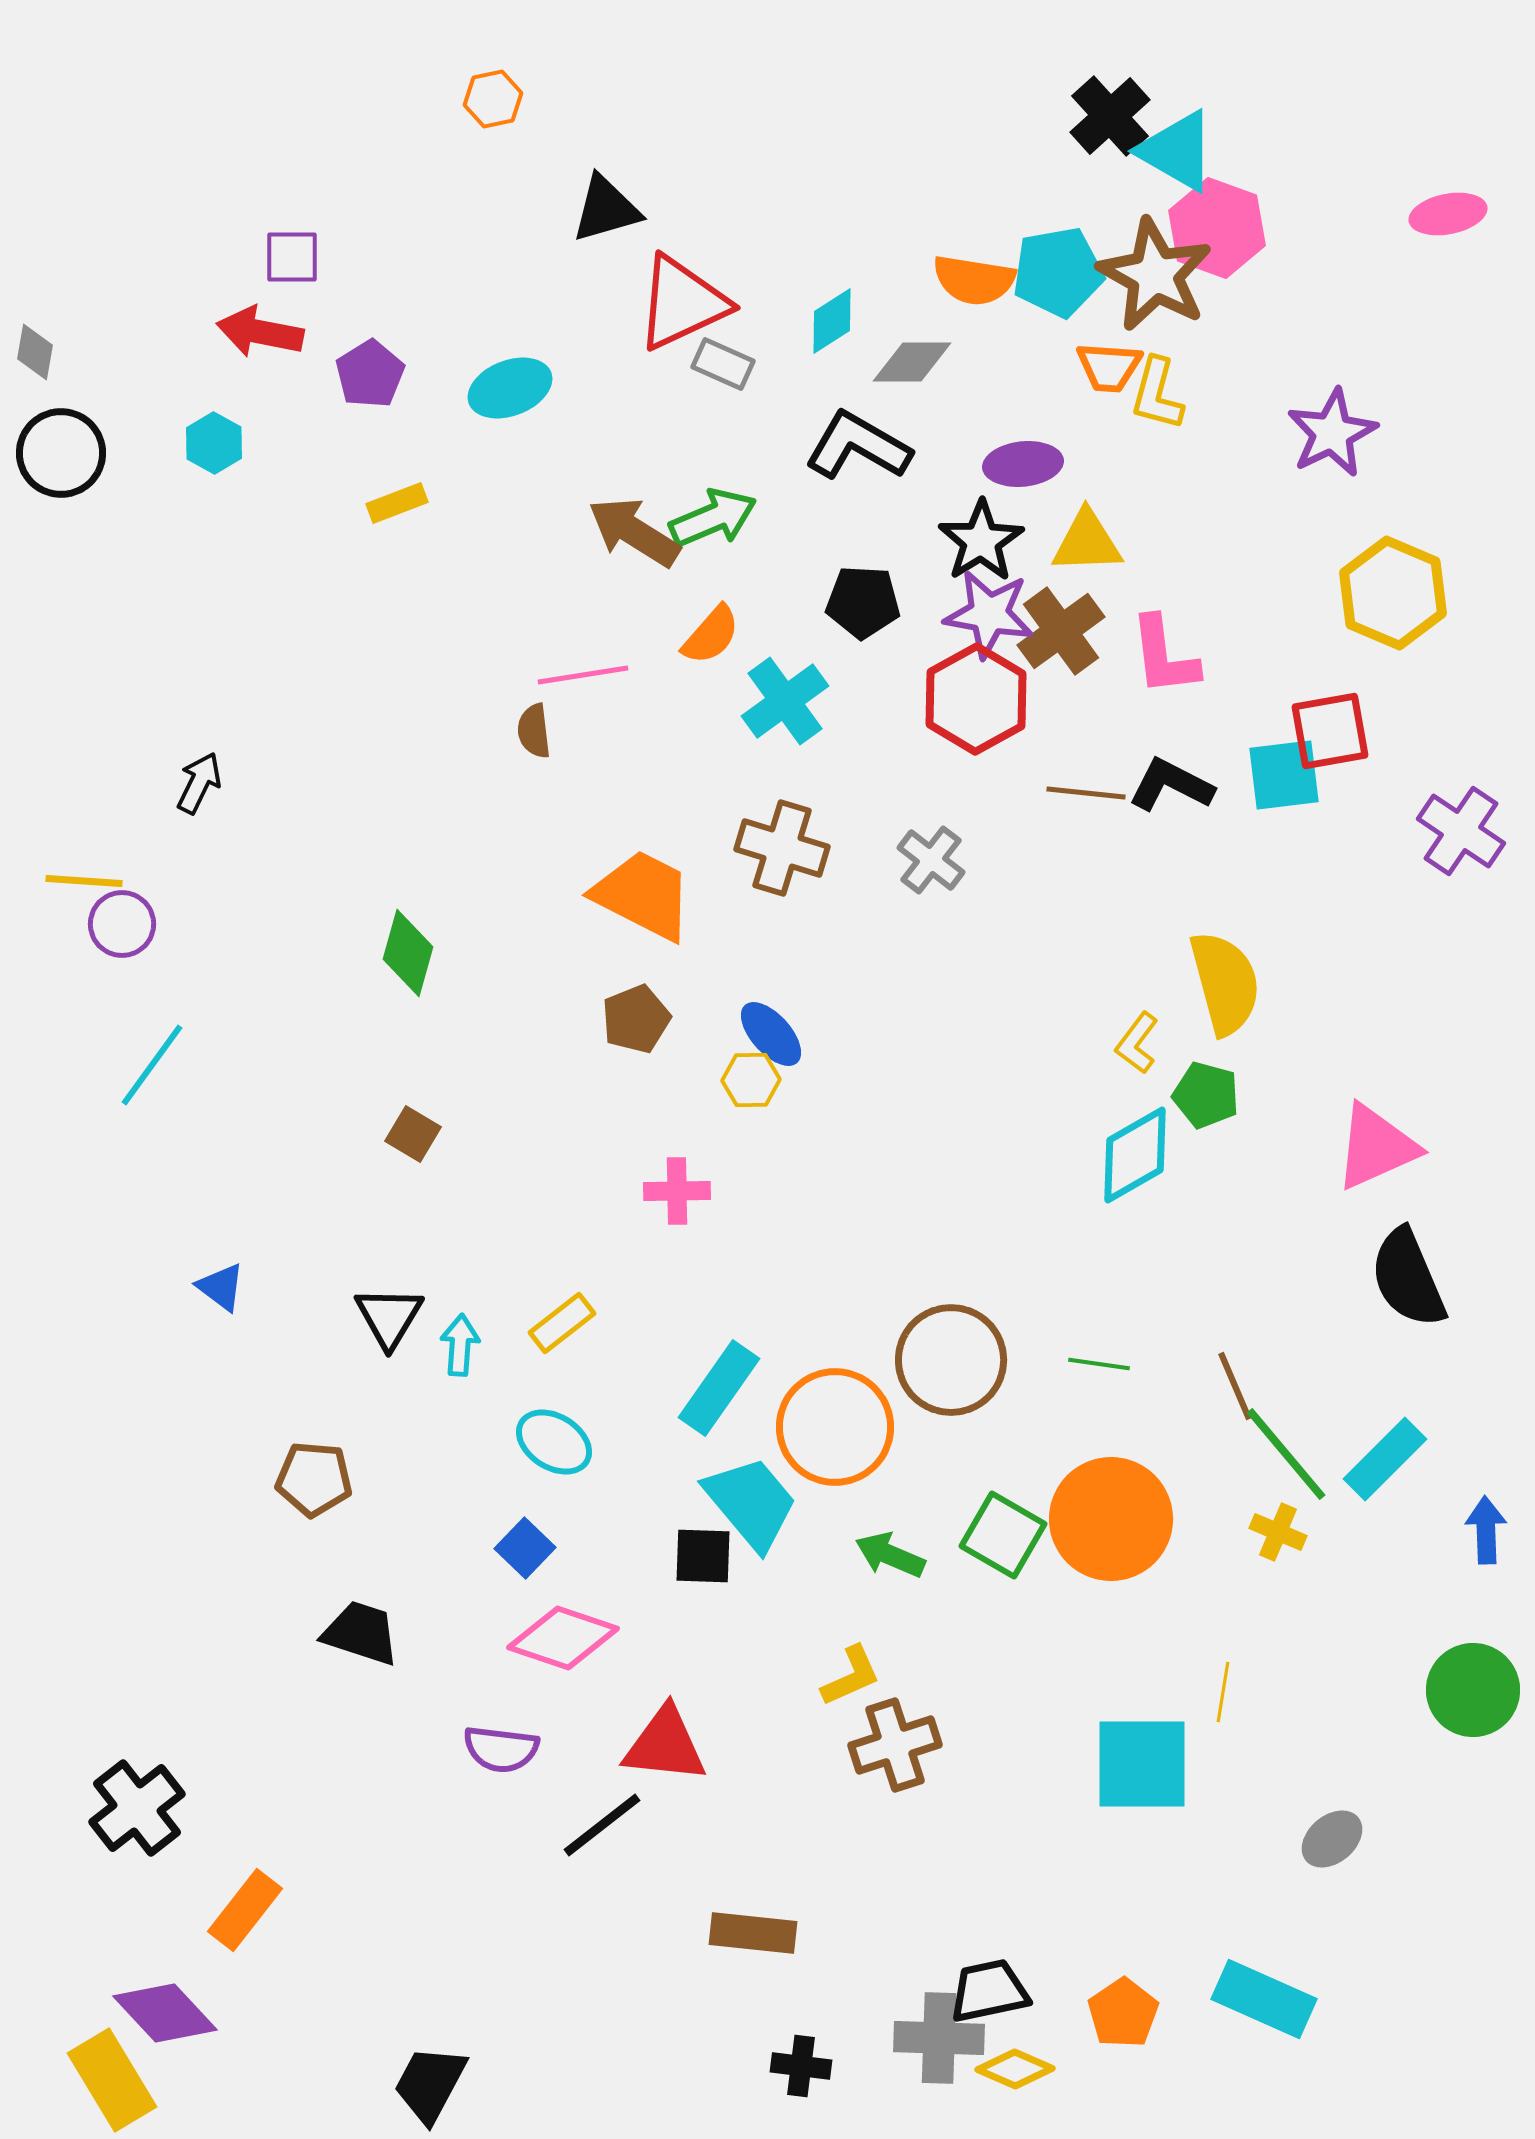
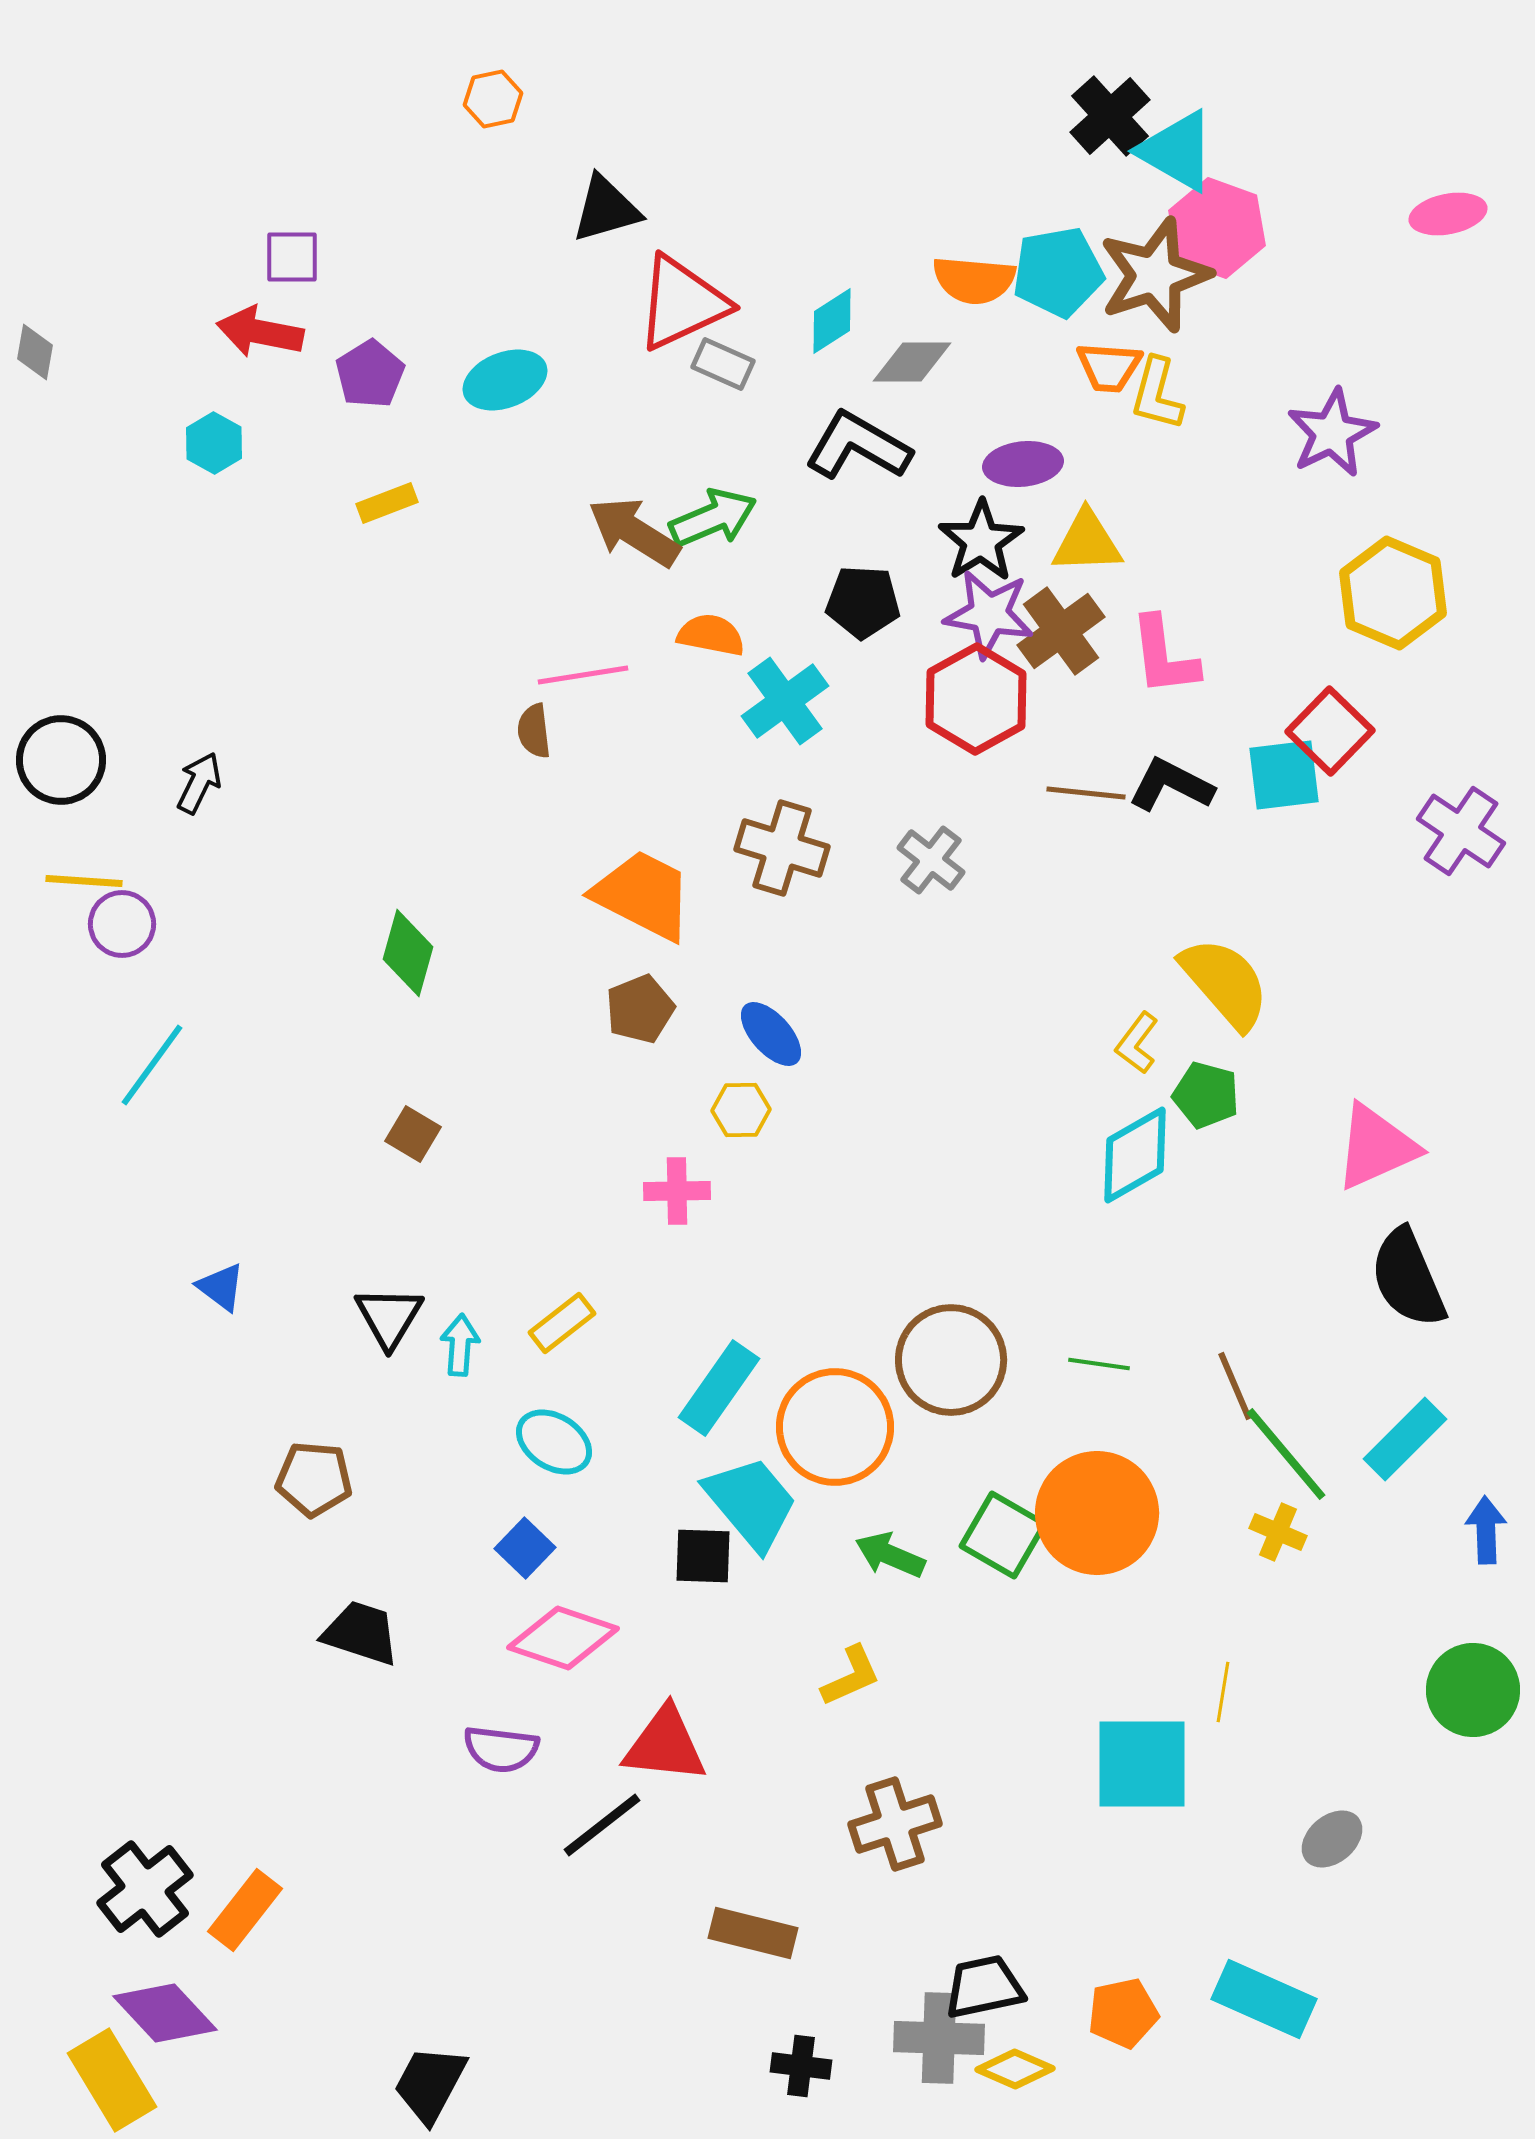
brown star at (1155, 275): rotated 25 degrees clockwise
orange semicircle at (974, 280): rotated 4 degrees counterclockwise
cyan ellipse at (510, 388): moved 5 px left, 8 px up
black circle at (61, 453): moved 307 px down
yellow rectangle at (397, 503): moved 10 px left
orange semicircle at (711, 635): rotated 120 degrees counterclockwise
red square at (1330, 731): rotated 36 degrees counterclockwise
yellow semicircle at (1225, 983): rotated 26 degrees counterclockwise
brown pentagon at (636, 1019): moved 4 px right, 10 px up
yellow hexagon at (751, 1080): moved 10 px left, 30 px down
cyan rectangle at (1385, 1459): moved 20 px right, 20 px up
orange circle at (1111, 1519): moved 14 px left, 6 px up
brown cross at (895, 1745): moved 79 px down
black cross at (137, 1808): moved 8 px right, 81 px down
brown rectangle at (753, 1933): rotated 8 degrees clockwise
black trapezoid at (989, 1991): moved 5 px left, 4 px up
orange pentagon at (1123, 2013): rotated 22 degrees clockwise
